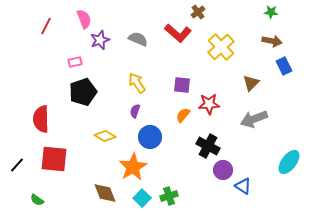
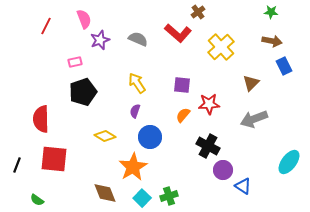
black line: rotated 21 degrees counterclockwise
